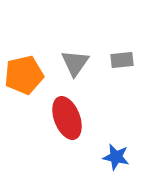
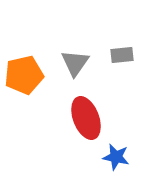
gray rectangle: moved 5 px up
red ellipse: moved 19 px right
